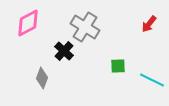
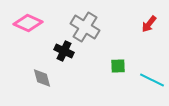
pink diamond: rotated 52 degrees clockwise
black cross: rotated 18 degrees counterclockwise
gray diamond: rotated 35 degrees counterclockwise
